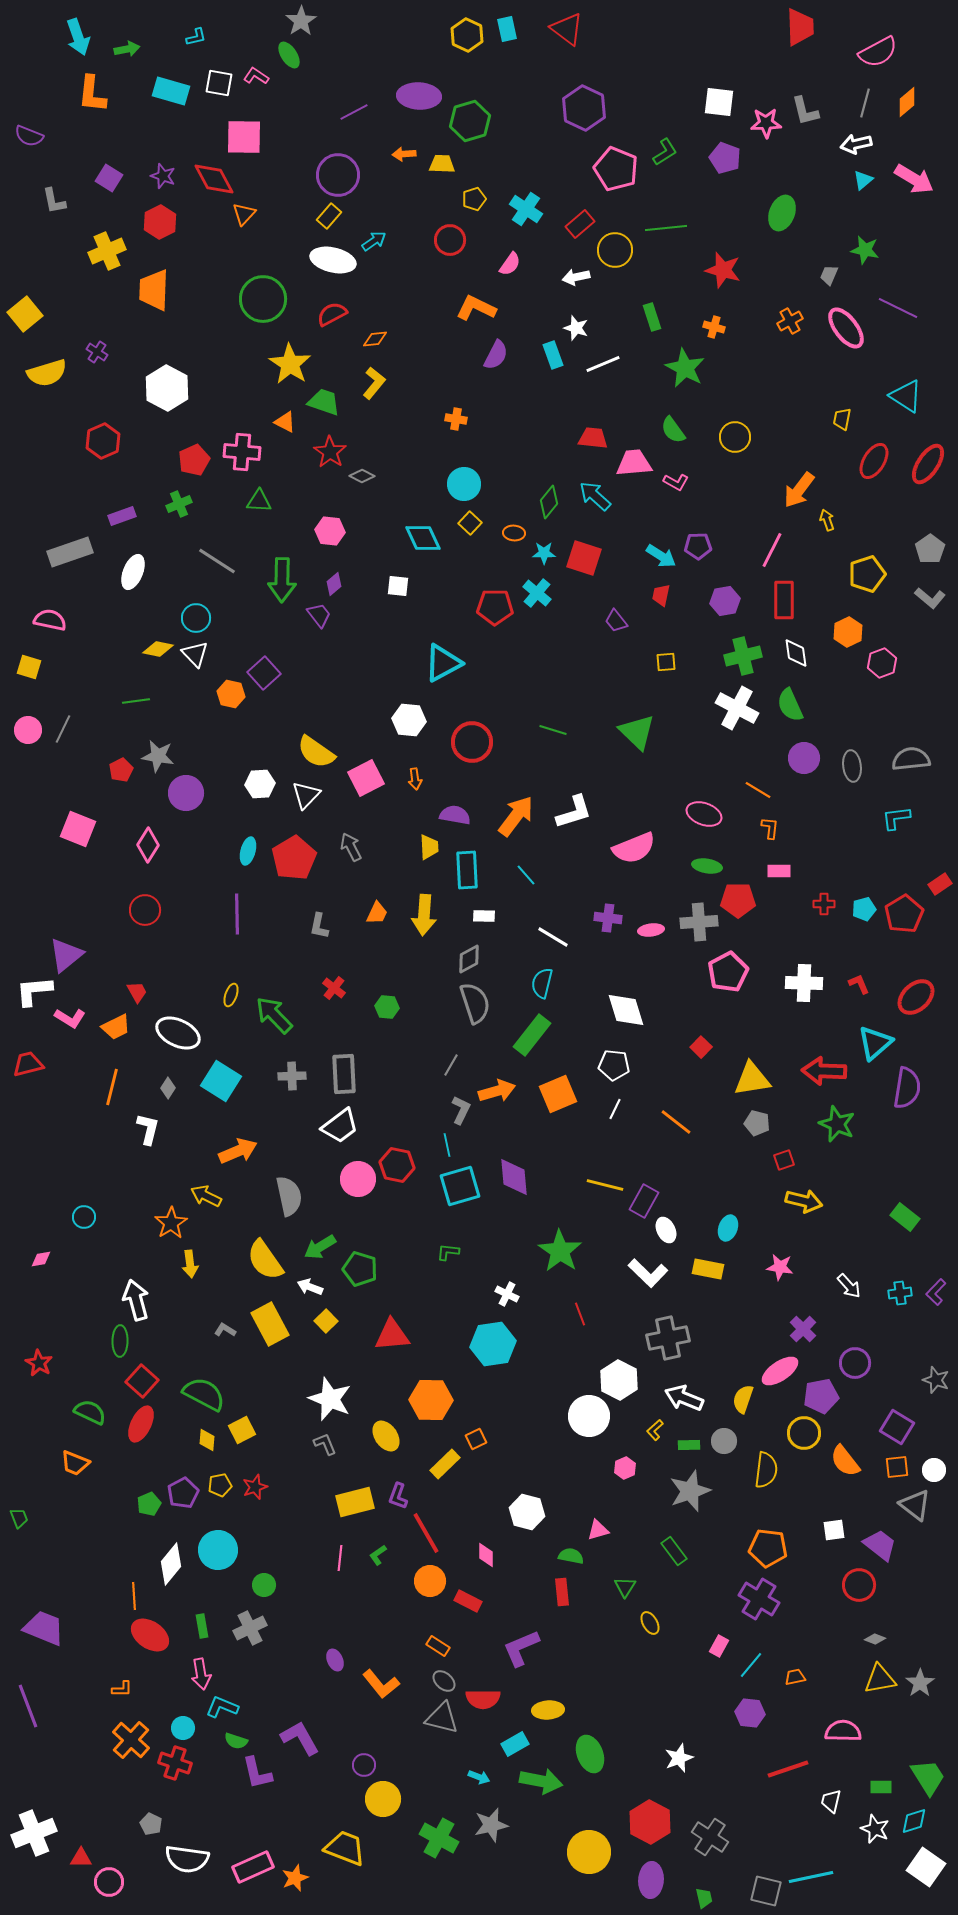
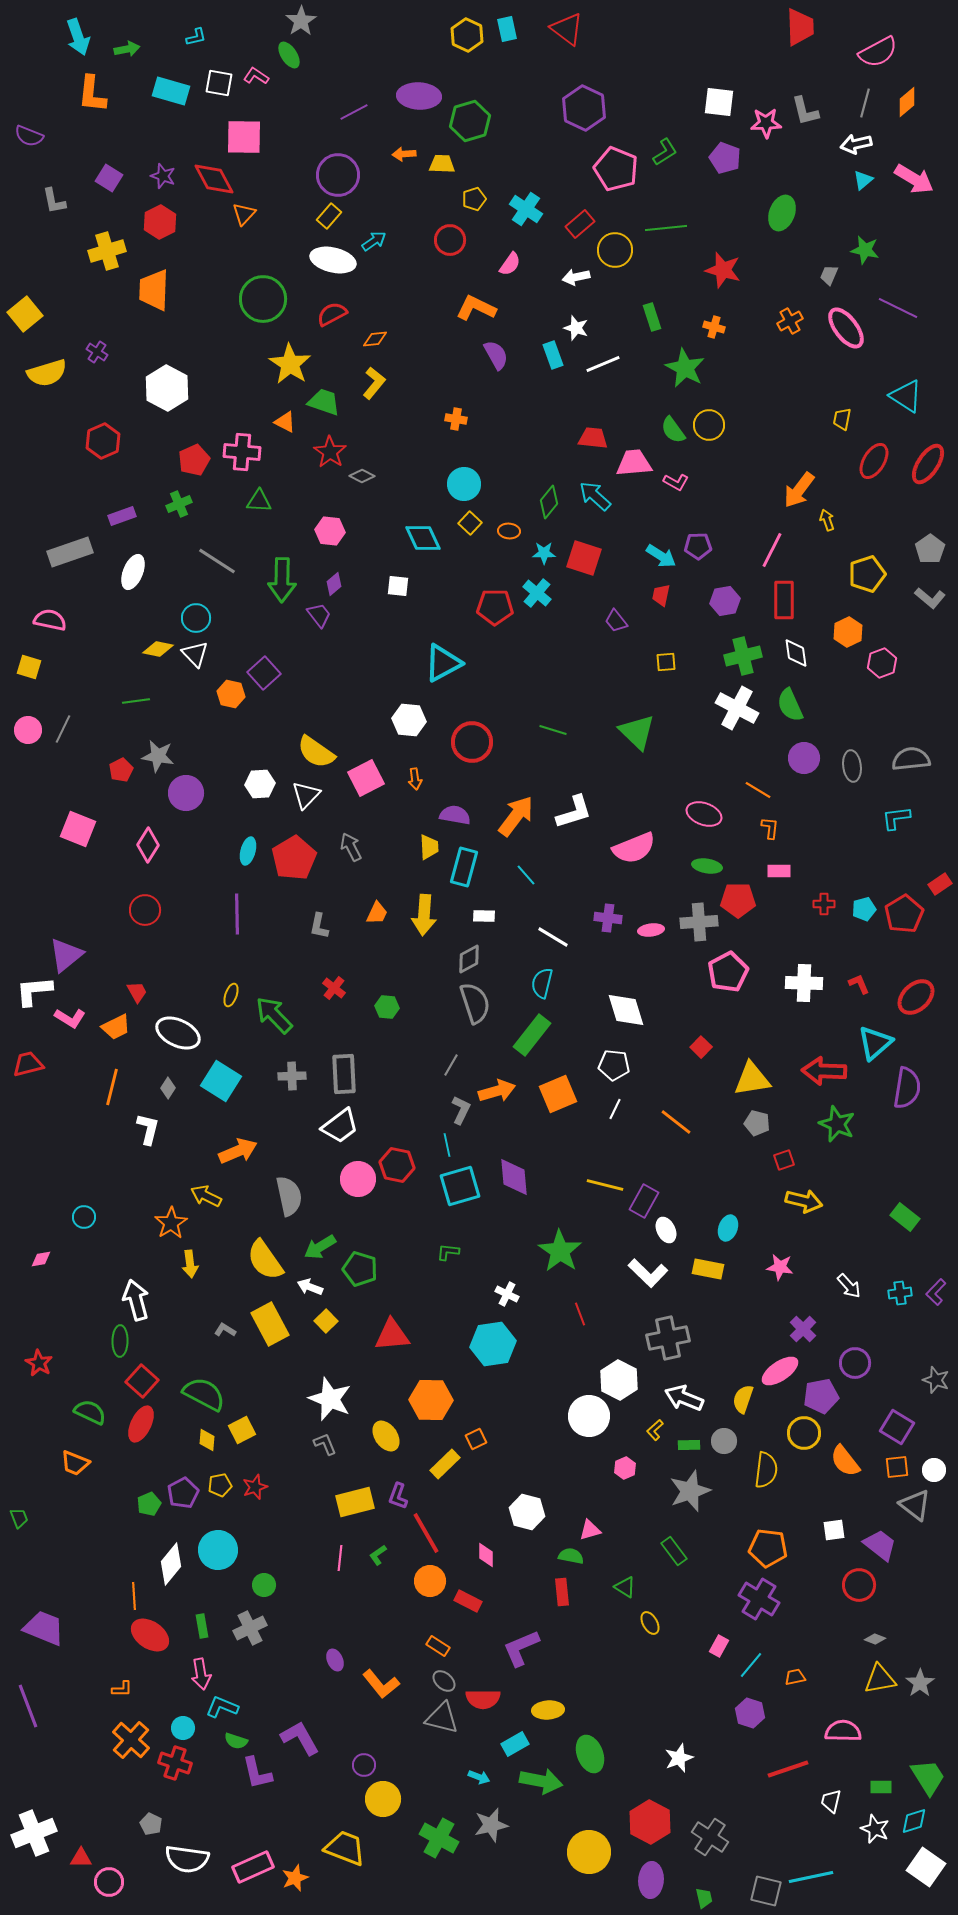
yellow cross at (107, 251): rotated 6 degrees clockwise
purple semicircle at (496, 355): rotated 56 degrees counterclockwise
yellow circle at (735, 437): moved 26 px left, 12 px up
orange ellipse at (514, 533): moved 5 px left, 2 px up
cyan rectangle at (467, 870): moved 3 px left, 3 px up; rotated 18 degrees clockwise
pink triangle at (598, 1530): moved 8 px left
green triangle at (625, 1587): rotated 30 degrees counterclockwise
purple hexagon at (750, 1713): rotated 12 degrees clockwise
